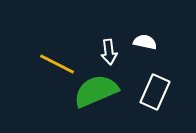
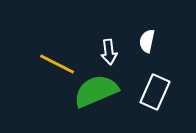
white semicircle: moved 2 px right, 1 px up; rotated 90 degrees counterclockwise
